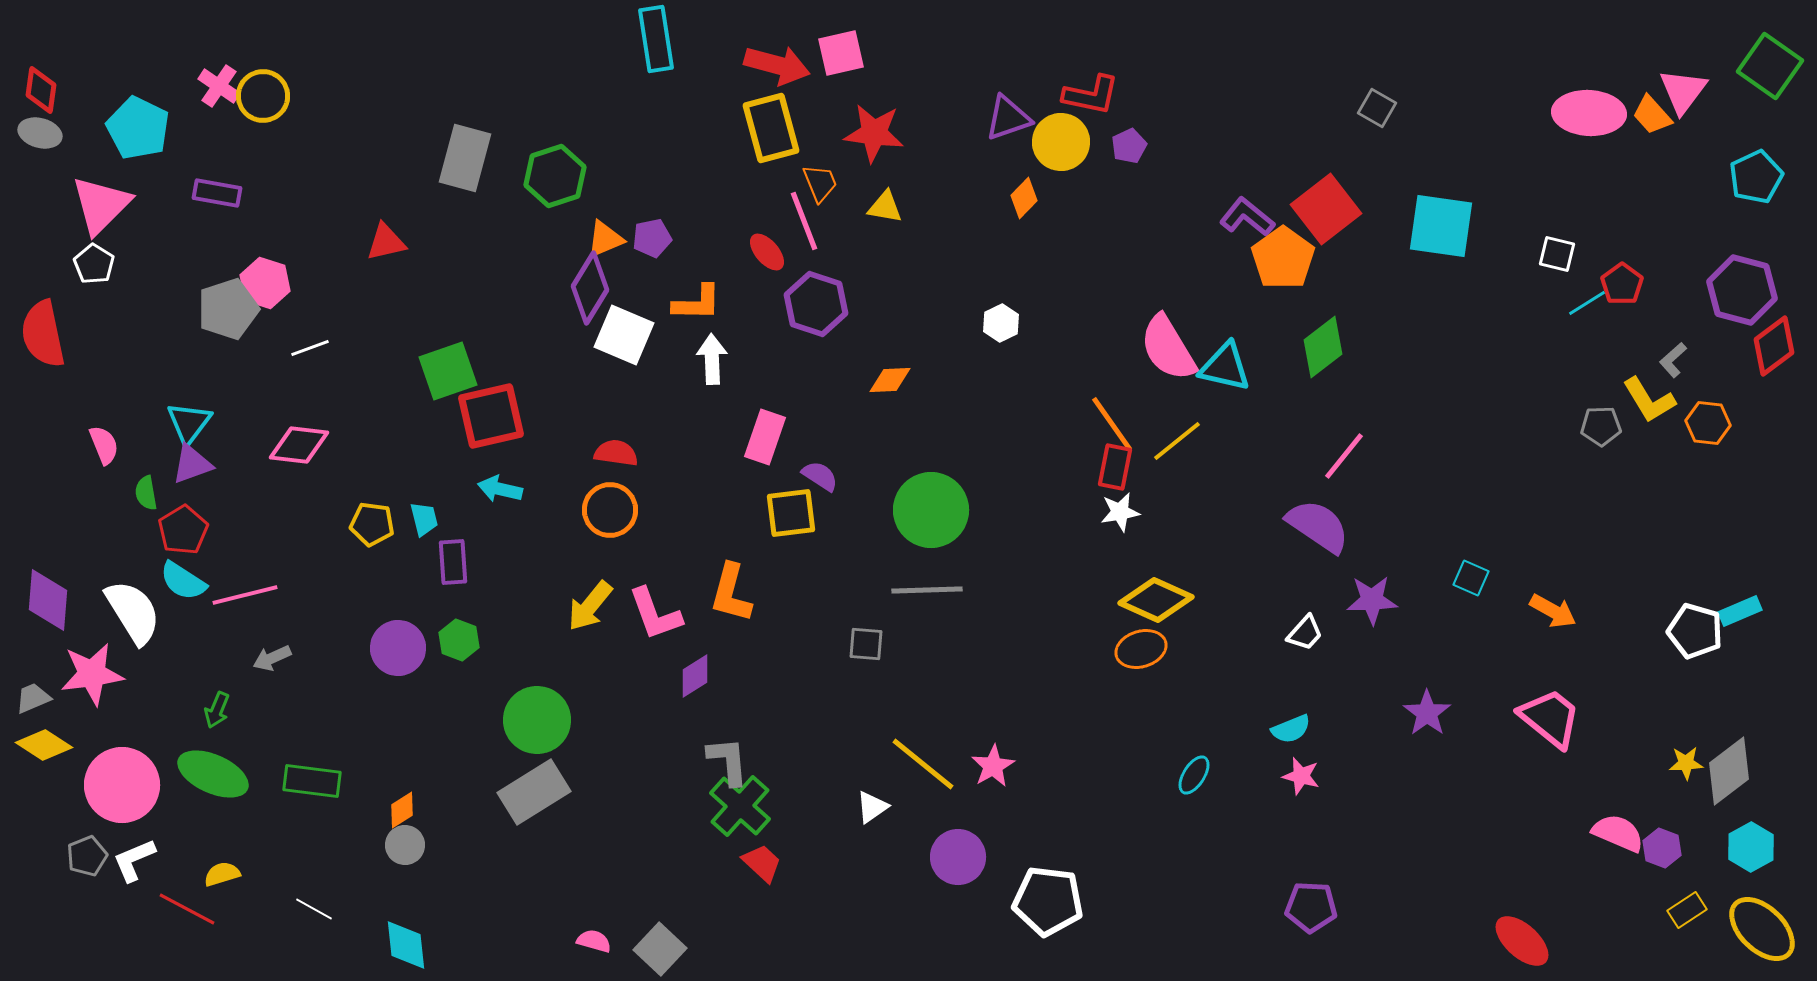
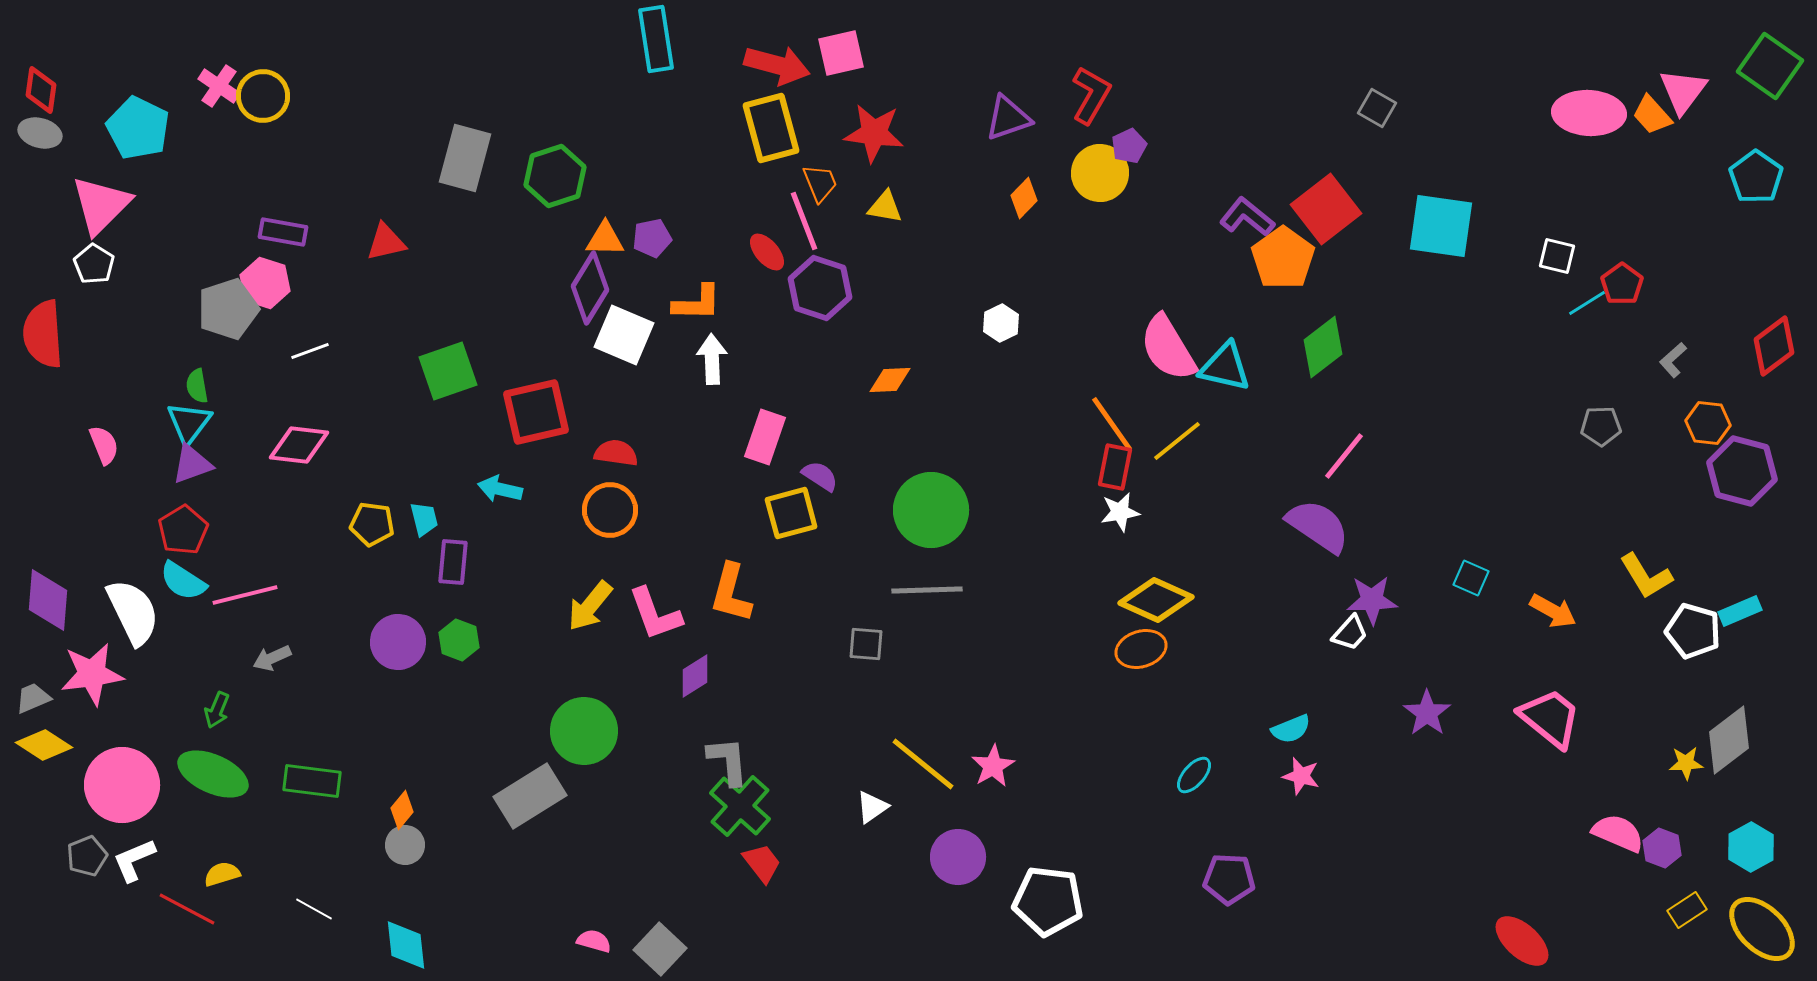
red L-shape at (1091, 95): rotated 72 degrees counterclockwise
yellow circle at (1061, 142): moved 39 px right, 31 px down
cyan pentagon at (1756, 177): rotated 12 degrees counterclockwise
purple rectangle at (217, 193): moved 66 px right, 39 px down
orange triangle at (605, 239): rotated 24 degrees clockwise
white square at (1557, 254): moved 2 px down
purple hexagon at (1742, 290): moved 181 px down
purple hexagon at (816, 304): moved 4 px right, 16 px up
red semicircle at (43, 334): rotated 8 degrees clockwise
white line at (310, 348): moved 3 px down
yellow L-shape at (1649, 400): moved 3 px left, 176 px down
red square at (491, 416): moved 45 px right, 4 px up
green semicircle at (146, 493): moved 51 px right, 107 px up
yellow square at (791, 513): rotated 8 degrees counterclockwise
purple rectangle at (453, 562): rotated 9 degrees clockwise
white semicircle at (133, 612): rotated 6 degrees clockwise
white pentagon at (1695, 631): moved 2 px left
white trapezoid at (1305, 633): moved 45 px right
purple circle at (398, 648): moved 6 px up
green circle at (537, 720): moved 47 px right, 11 px down
gray diamond at (1729, 771): moved 31 px up
cyan ellipse at (1194, 775): rotated 9 degrees clockwise
gray rectangle at (534, 792): moved 4 px left, 4 px down
orange diamond at (402, 810): rotated 18 degrees counterclockwise
red trapezoid at (762, 863): rotated 9 degrees clockwise
purple pentagon at (1311, 907): moved 82 px left, 28 px up
